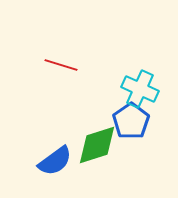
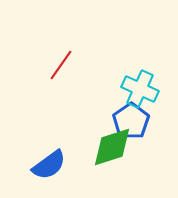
red line: rotated 72 degrees counterclockwise
green diamond: moved 15 px right, 2 px down
blue semicircle: moved 6 px left, 4 px down
